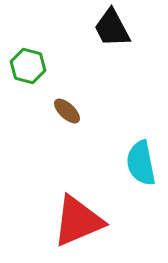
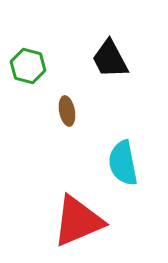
black trapezoid: moved 2 px left, 31 px down
brown ellipse: rotated 36 degrees clockwise
cyan semicircle: moved 18 px left
